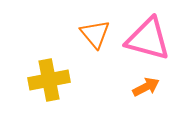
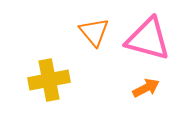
orange triangle: moved 1 px left, 2 px up
orange arrow: moved 1 px down
